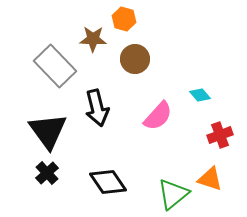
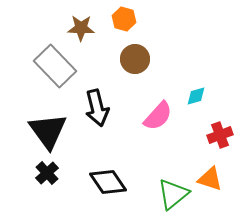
brown star: moved 12 px left, 11 px up
cyan diamond: moved 4 px left, 1 px down; rotated 65 degrees counterclockwise
